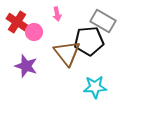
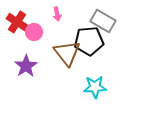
purple star: rotated 20 degrees clockwise
